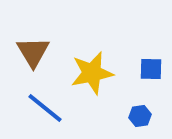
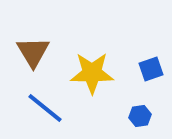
blue square: rotated 20 degrees counterclockwise
yellow star: rotated 12 degrees clockwise
